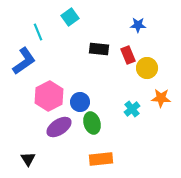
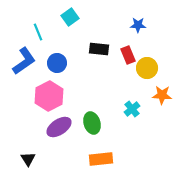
orange star: moved 1 px right, 3 px up
blue circle: moved 23 px left, 39 px up
